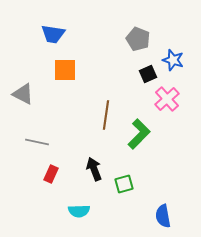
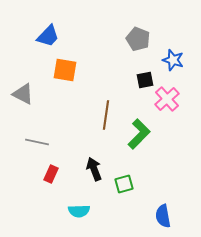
blue trapezoid: moved 5 px left, 2 px down; rotated 55 degrees counterclockwise
orange square: rotated 10 degrees clockwise
black square: moved 3 px left, 6 px down; rotated 12 degrees clockwise
